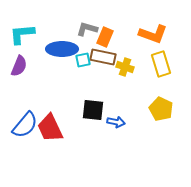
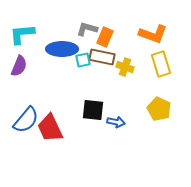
brown rectangle: moved 1 px left
yellow pentagon: moved 2 px left
blue semicircle: moved 1 px right, 5 px up
